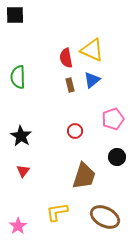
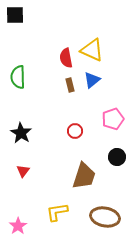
black star: moved 3 px up
brown ellipse: rotated 16 degrees counterclockwise
